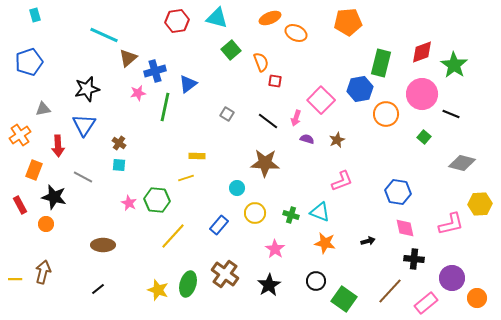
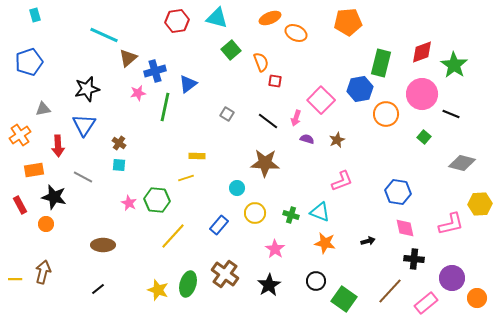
orange rectangle at (34, 170): rotated 60 degrees clockwise
